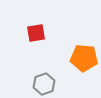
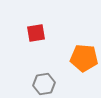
gray hexagon: rotated 10 degrees clockwise
